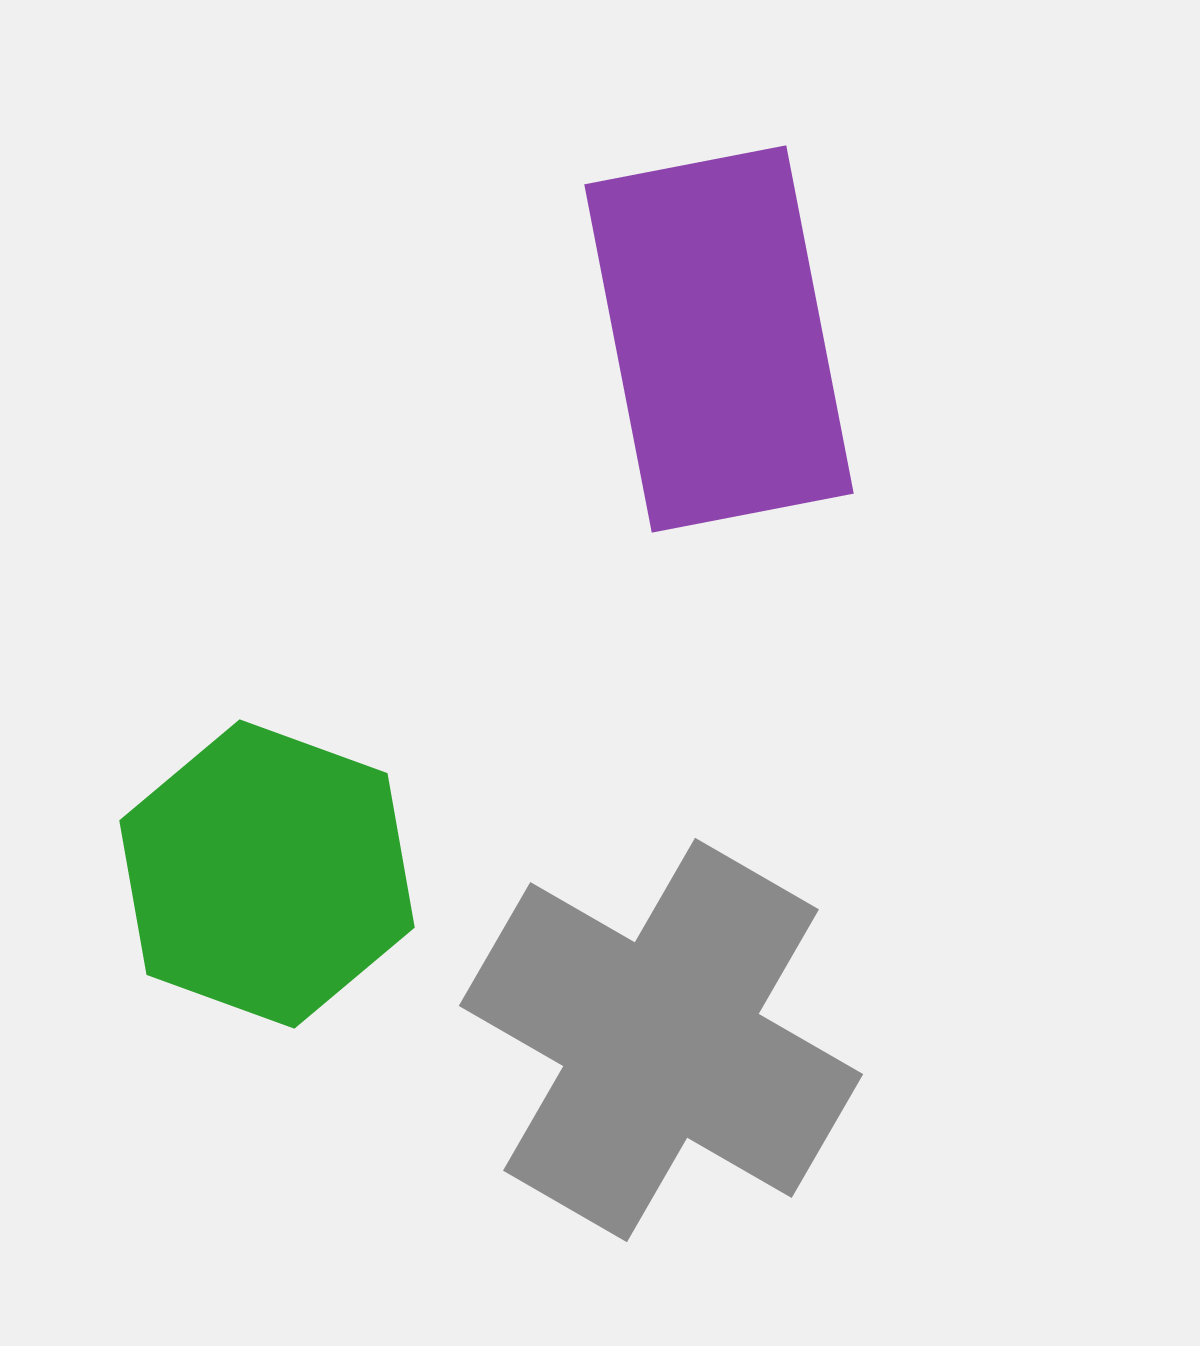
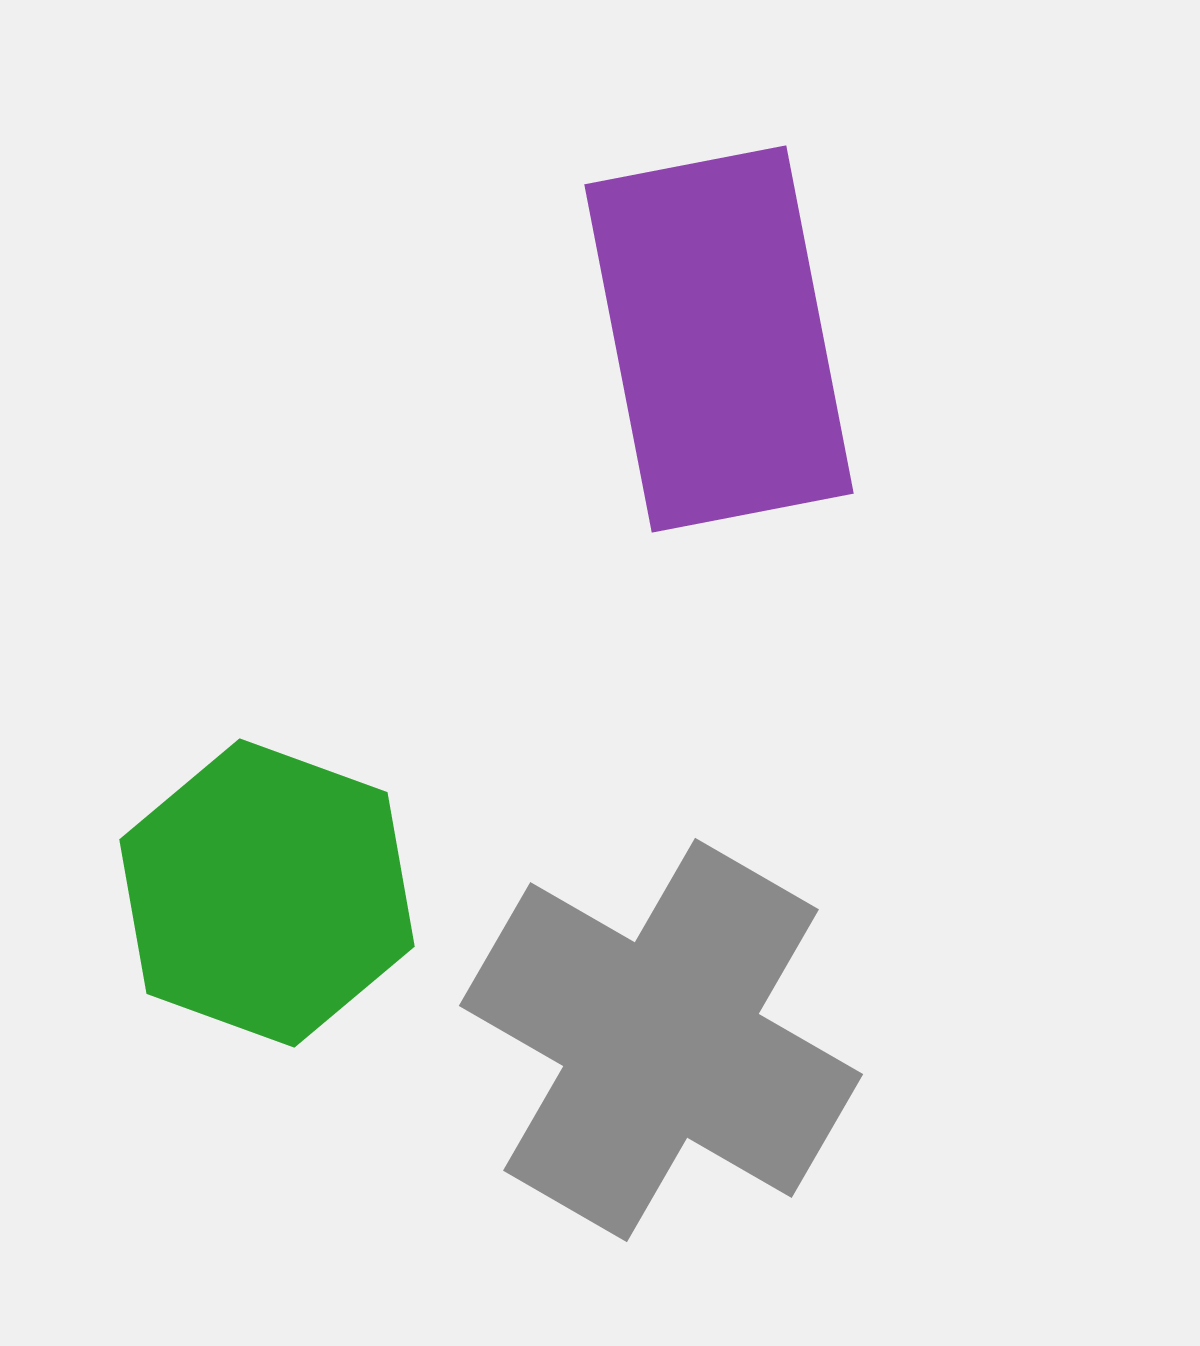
green hexagon: moved 19 px down
